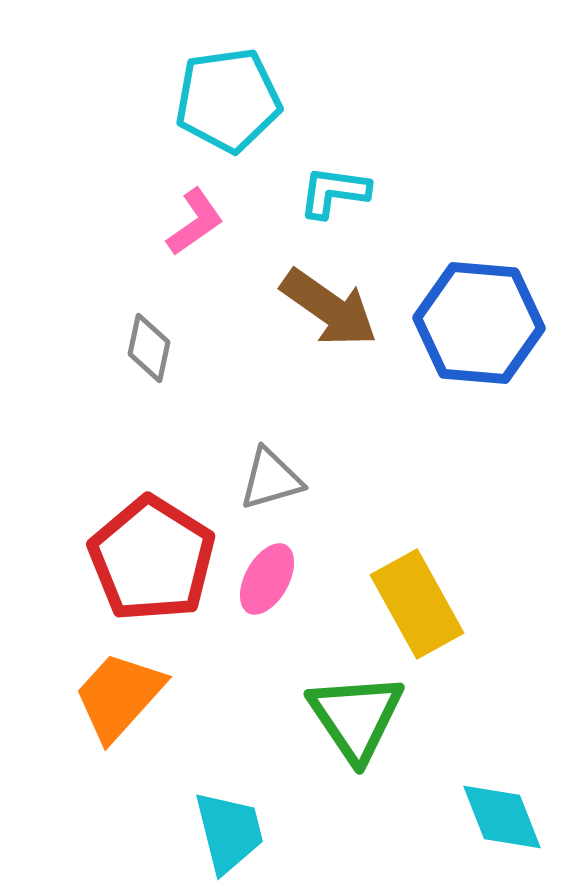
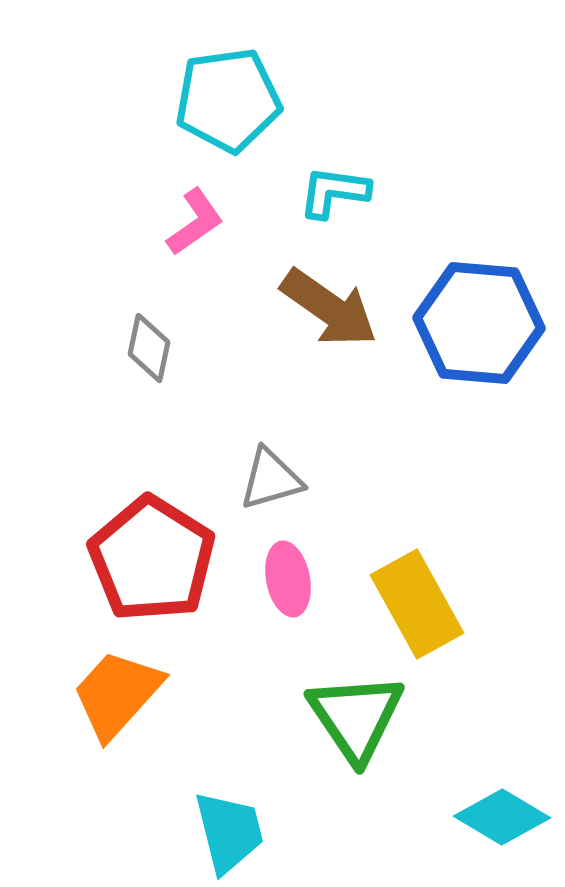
pink ellipse: moved 21 px right; rotated 40 degrees counterclockwise
orange trapezoid: moved 2 px left, 2 px up
cyan diamond: rotated 38 degrees counterclockwise
